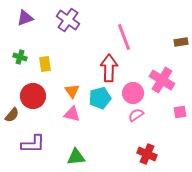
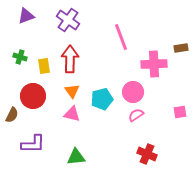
purple triangle: moved 1 px right, 2 px up
pink line: moved 3 px left
brown rectangle: moved 6 px down
yellow rectangle: moved 1 px left, 2 px down
red arrow: moved 39 px left, 9 px up
pink cross: moved 8 px left, 16 px up; rotated 35 degrees counterclockwise
pink circle: moved 1 px up
cyan pentagon: moved 2 px right, 1 px down
brown semicircle: rotated 14 degrees counterclockwise
